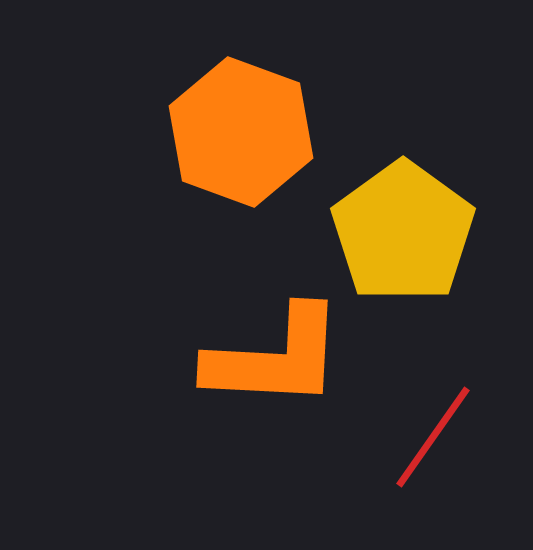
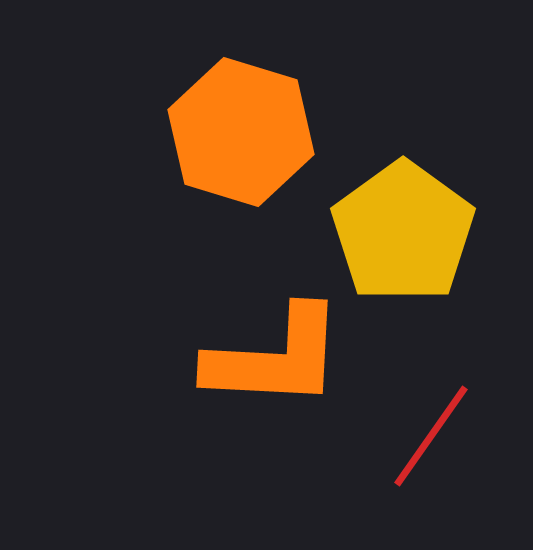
orange hexagon: rotated 3 degrees counterclockwise
red line: moved 2 px left, 1 px up
